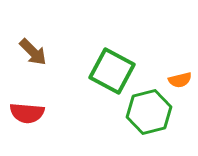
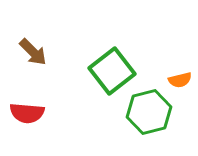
green square: rotated 24 degrees clockwise
